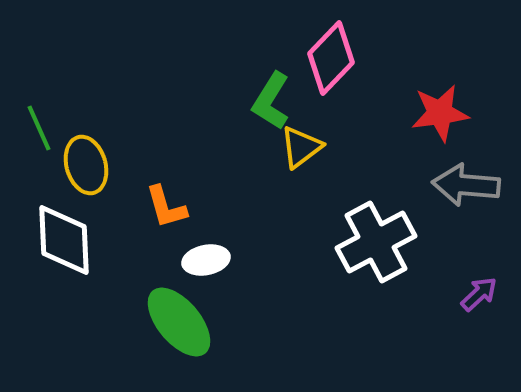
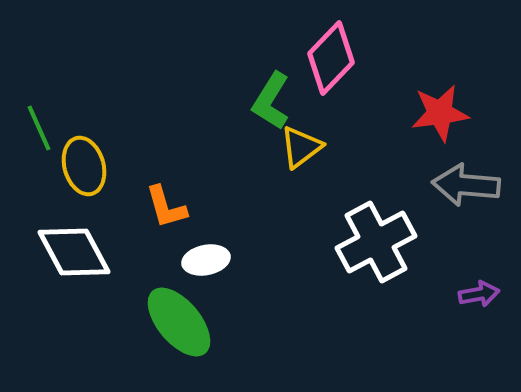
yellow ellipse: moved 2 px left, 1 px down
white diamond: moved 10 px right, 12 px down; rotated 26 degrees counterclockwise
purple arrow: rotated 33 degrees clockwise
